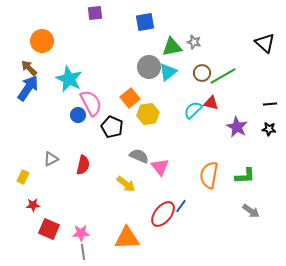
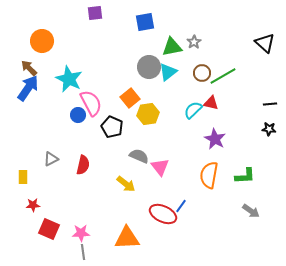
gray star: rotated 24 degrees clockwise
purple star: moved 22 px left, 12 px down
yellow rectangle: rotated 24 degrees counterclockwise
red ellipse: rotated 76 degrees clockwise
